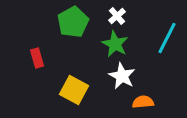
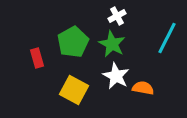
white cross: rotated 12 degrees clockwise
green pentagon: moved 20 px down
green star: moved 3 px left
white star: moved 6 px left
orange semicircle: moved 14 px up; rotated 15 degrees clockwise
